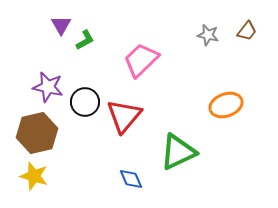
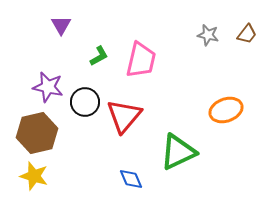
brown trapezoid: moved 3 px down
green L-shape: moved 14 px right, 16 px down
pink trapezoid: rotated 147 degrees clockwise
orange ellipse: moved 5 px down
